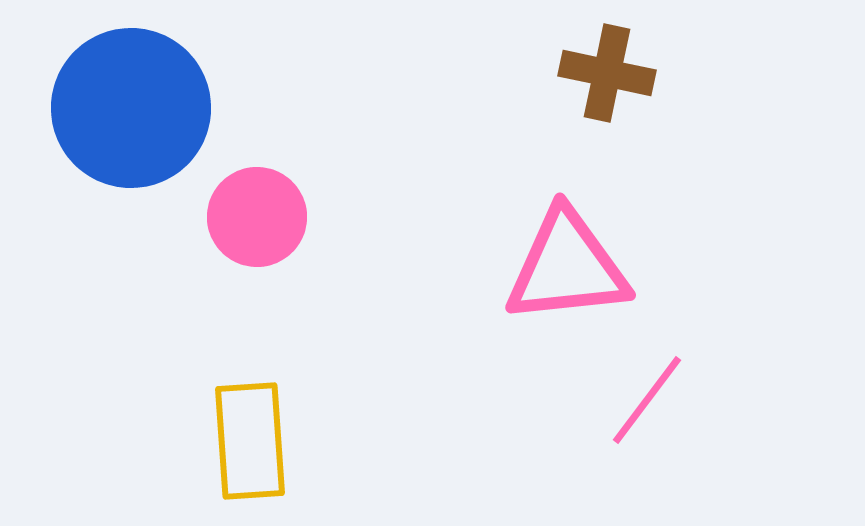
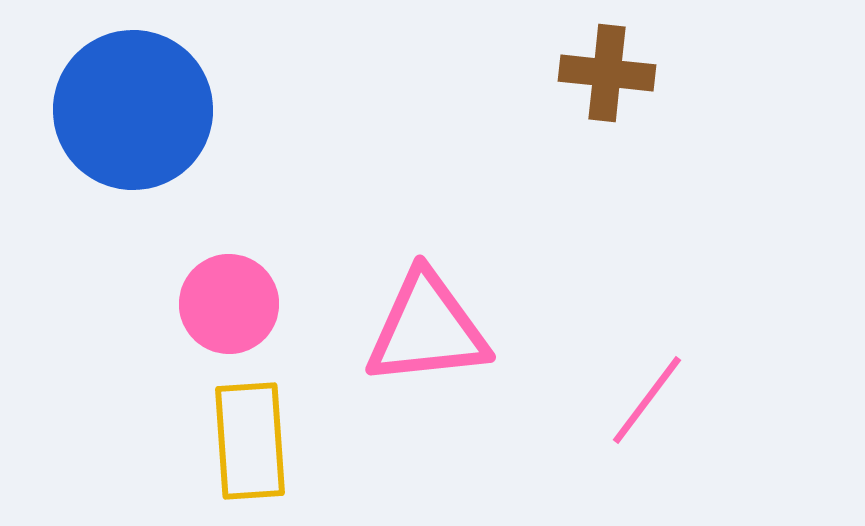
brown cross: rotated 6 degrees counterclockwise
blue circle: moved 2 px right, 2 px down
pink circle: moved 28 px left, 87 px down
pink triangle: moved 140 px left, 62 px down
